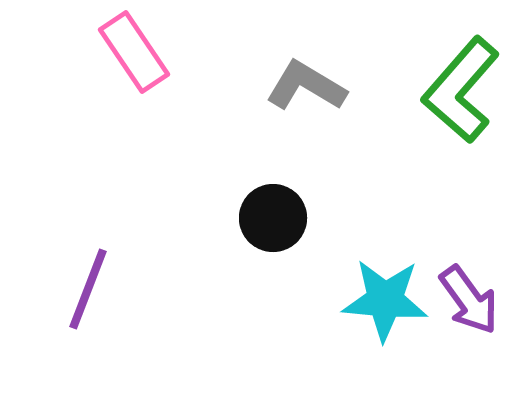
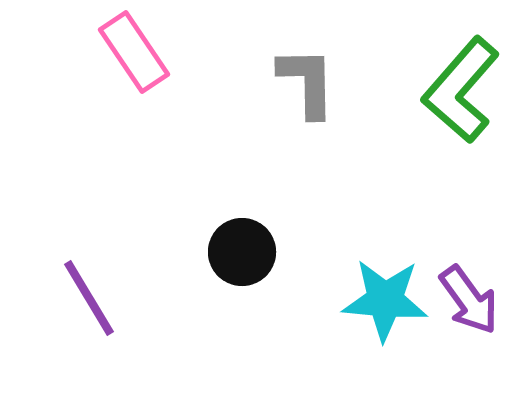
gray L-shape: moved 1 px right, 4 px up; rotated 58 degrees clockwise
black circle: moved 31 px left, 34 px down
purple line: moved 1 px right, 9 px down; rotated 52 degrees counterclockwise
